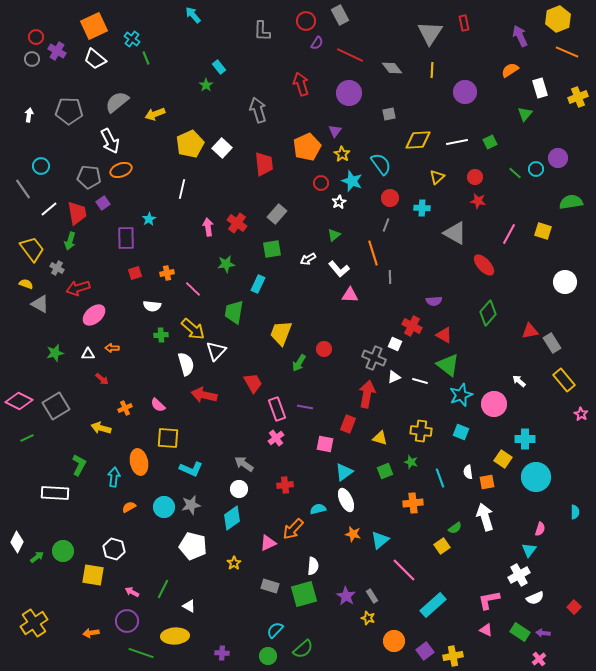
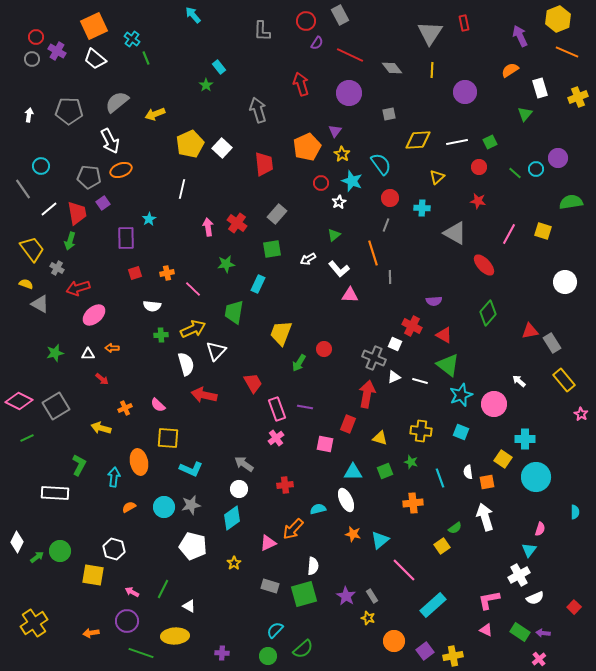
red circle at (475, 177): moved 4 px right, 10 px up
yellow arrow at (193, 329): rotated 65 degrees counterclockwise
cyan triangle at (344, 472): moved 9 px right; rotated 36 degrees clockwise
green circle at (63, 551): moved 3 px left
